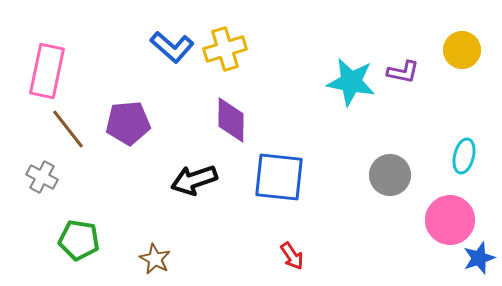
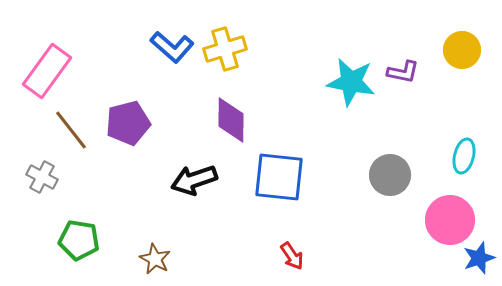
pink rectangle: rotated 24 degrees clockwise
purple pentagon: rotated 9 degrees counterclockwise
brown line: moved 3 px right, 1 px down
